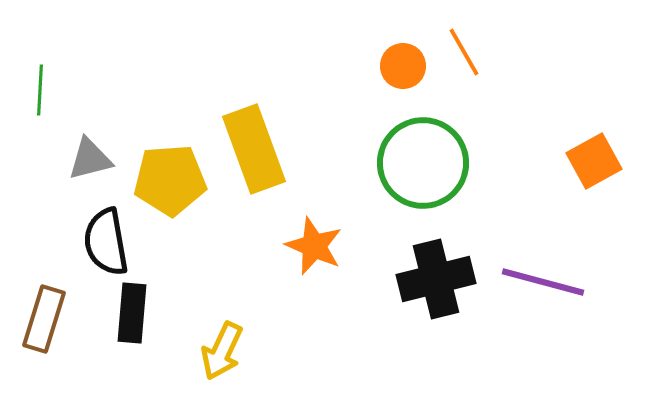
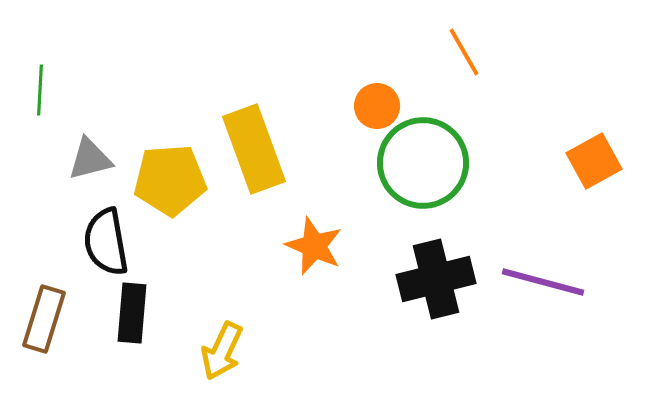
orange circle: moved 26 px left, 40 px down
